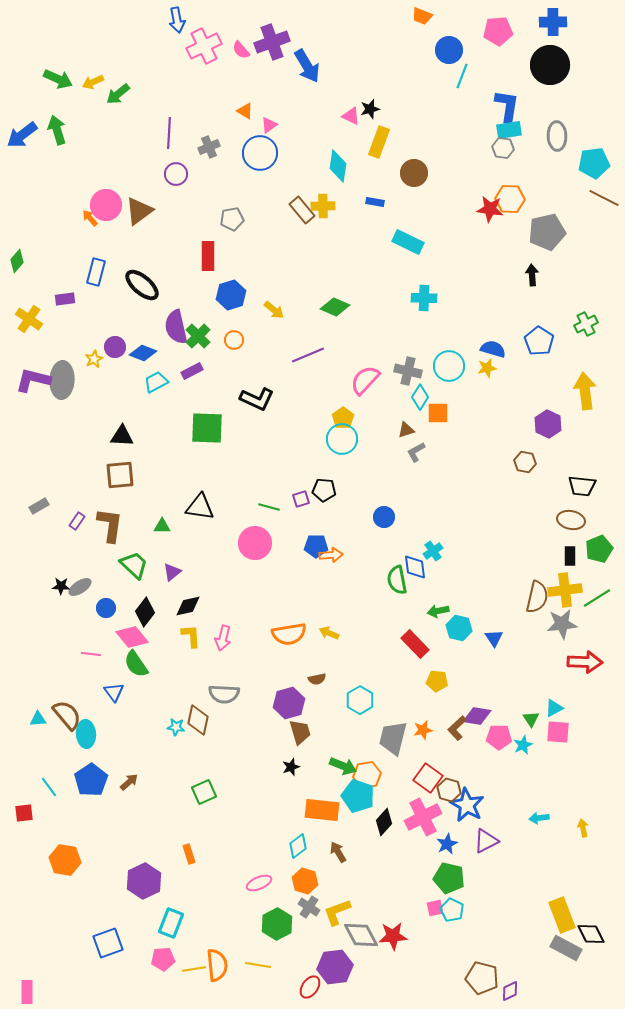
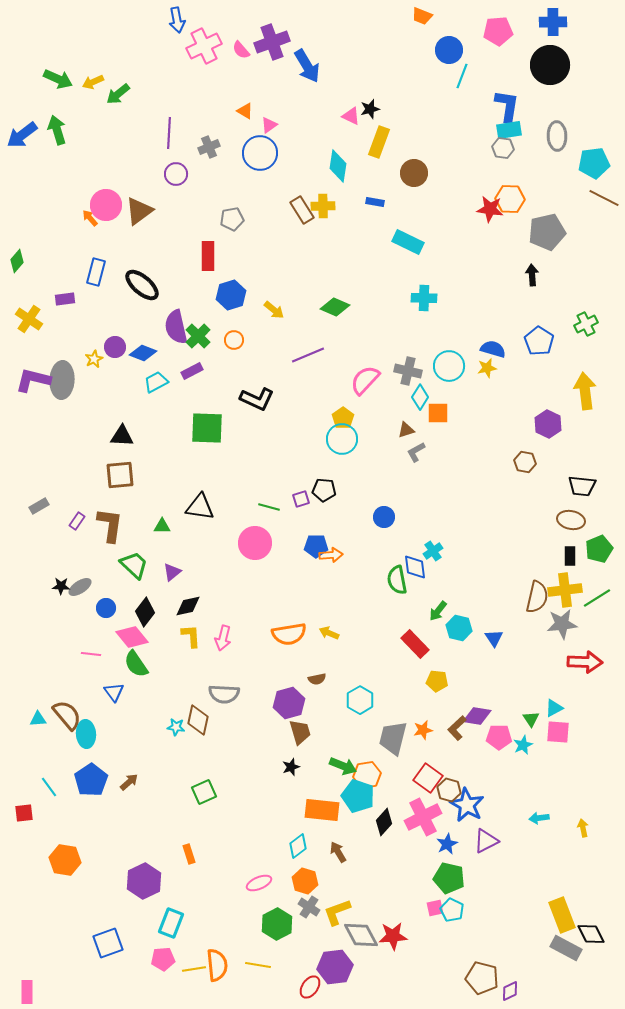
brown rectangle at (302, 210): rotated 8 degrees clockwise
green arrow at (438, 611): rotated 40 degrees counterclockwise
